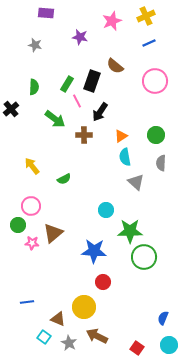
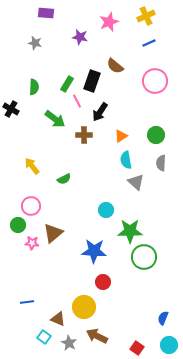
pink star at (112, 21): moved 3 px left, 1 px down
gray star at (35, 45): moved 2 px up
black cross at (11, 109): rotated 21 degrees counterclockwise
cyan semicircle at (125, 157): moved 1 px right, 3 px down
